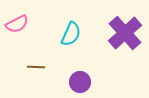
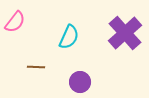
pink semicircle: moved 2 px left, 2 px up; rotated 25 degrees counterclockwise
cyan semicircle: moved 2 px left, 3 px down
